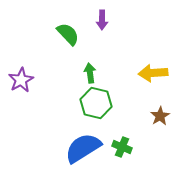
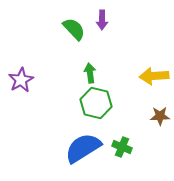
green semicircle: moved 6 px right, 5 px up
yellow arrow: moved 1 px right, 3 px down
brown star: rotated 30 degrees clockwise
